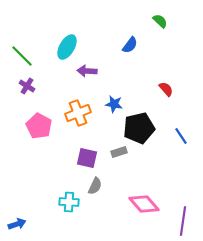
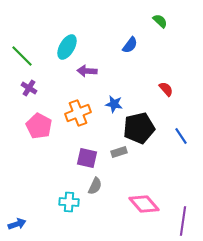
purple cross: moved 2 px right, 2 px down
